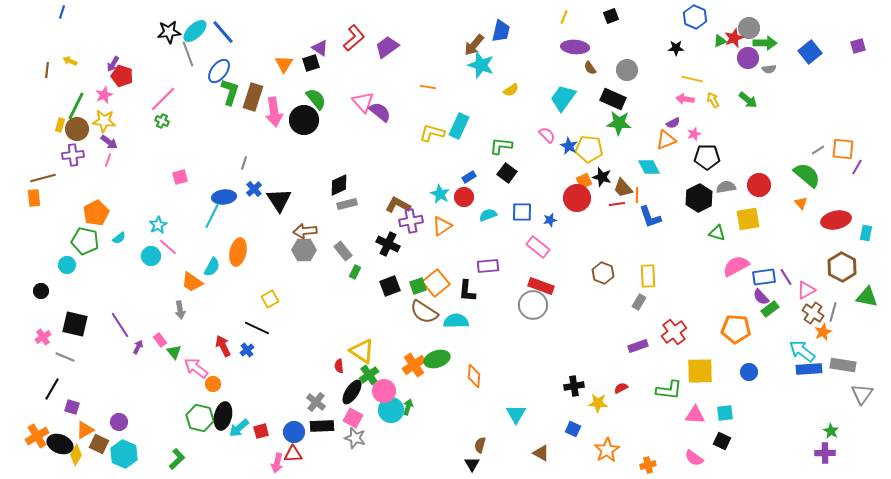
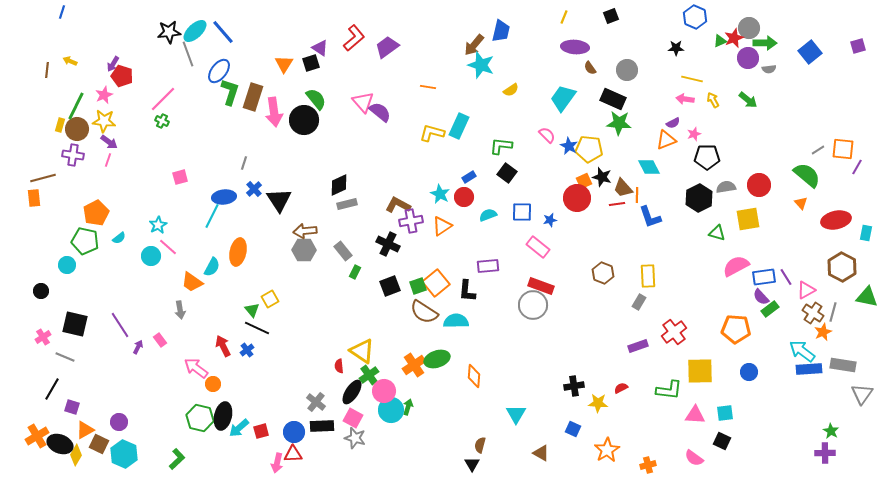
purple cross at (73, 155): rotated 15 degrees clockwise
green triangle at (174, 352): moved 78 px right, 42 px up
